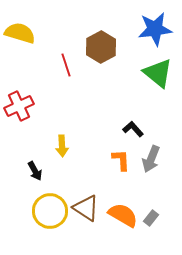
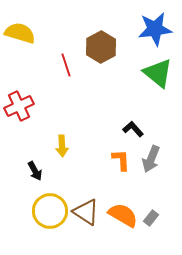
brown triangle: moved 4 px down
